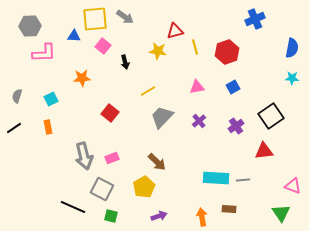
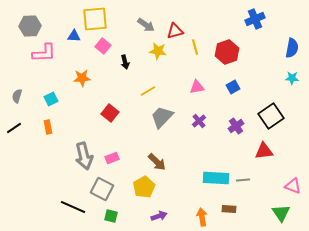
gray arrow at (125, 17): moved 21 px right, 8 px down
